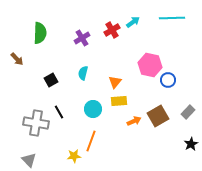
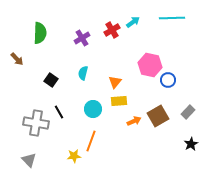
black square: rotated 24 degrees counterclockwise
